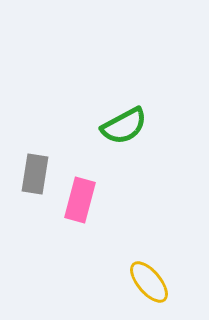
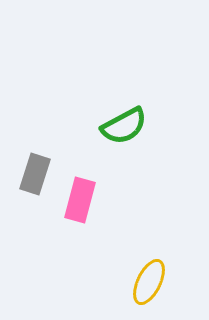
gray rectangle: rotated 9 degrees clockwise
yellow ellipse: rotated 66 degrees clockwise
